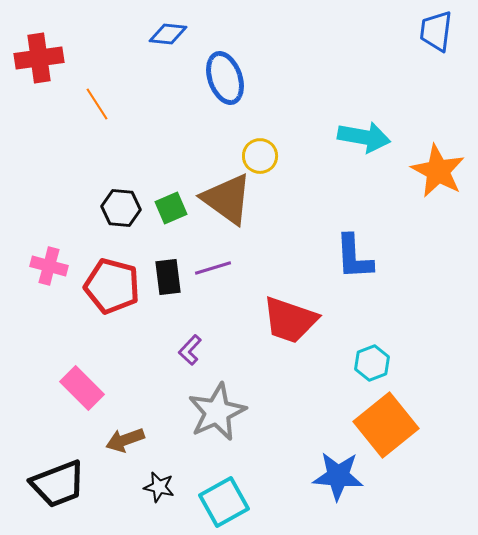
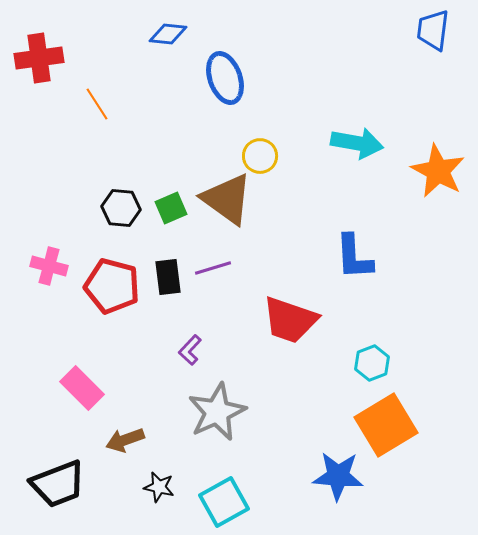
blue trapezoid: moved 3 px left, 1 px up
cyan arrow: moved 7 px left, 6 px down
orange square: rotated 8 degrees clockwise
